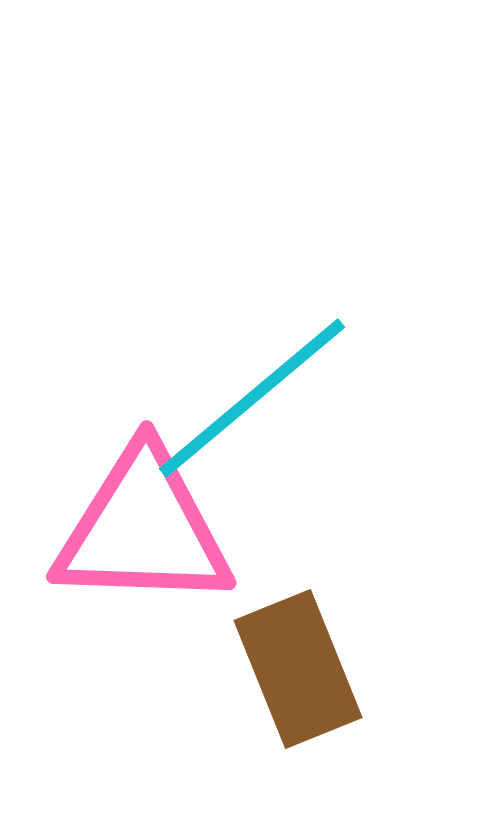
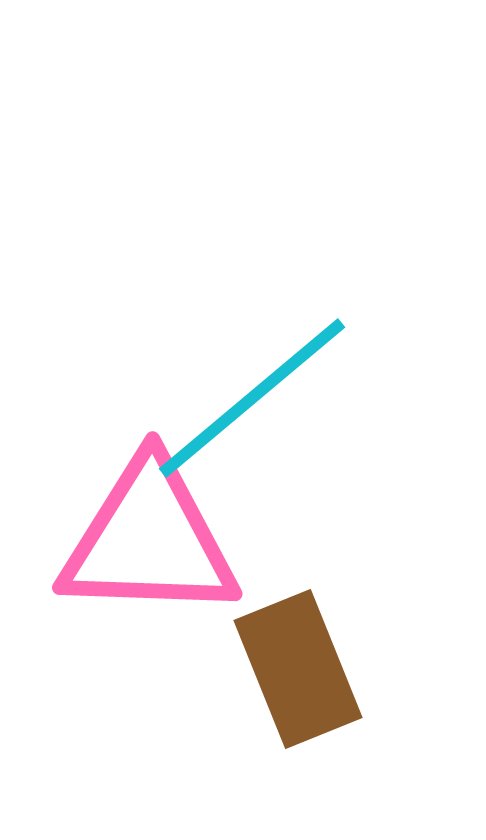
pink triangle: moved 6 px right, 11 px down
